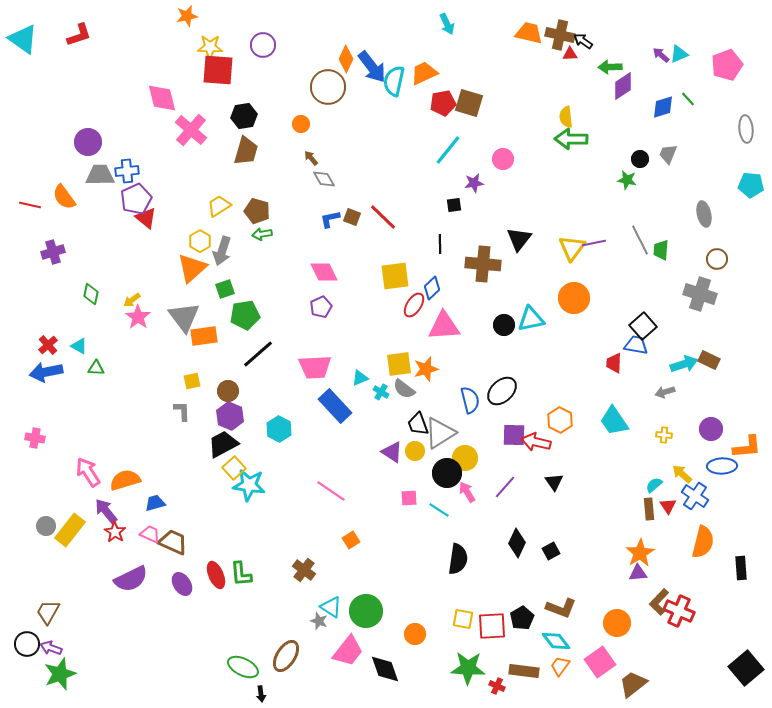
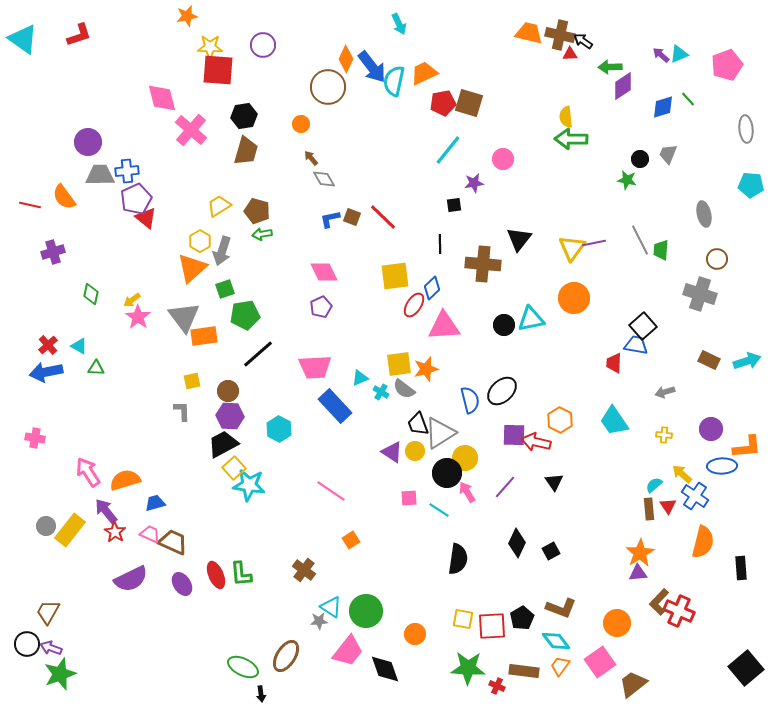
cyan arrow at (447, 24): moved 48 px left
cyan arrow at (684, 364): moved 63 px right, 3 px up
purple hexagon at (230, 416): rotated 20 degrees counterclockwise
gray star at (319, 621): rotated 24 degrees counterclockwise
